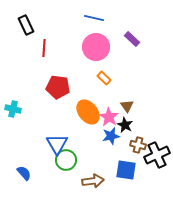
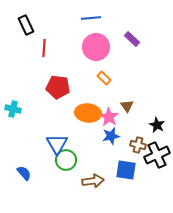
blue line: moved 3 px left; rotated 18 degrees counterclockwise
orange ellipse: moved 1 px down; rotated 45 degrees counterclockwise
black star: moved 32 px right
